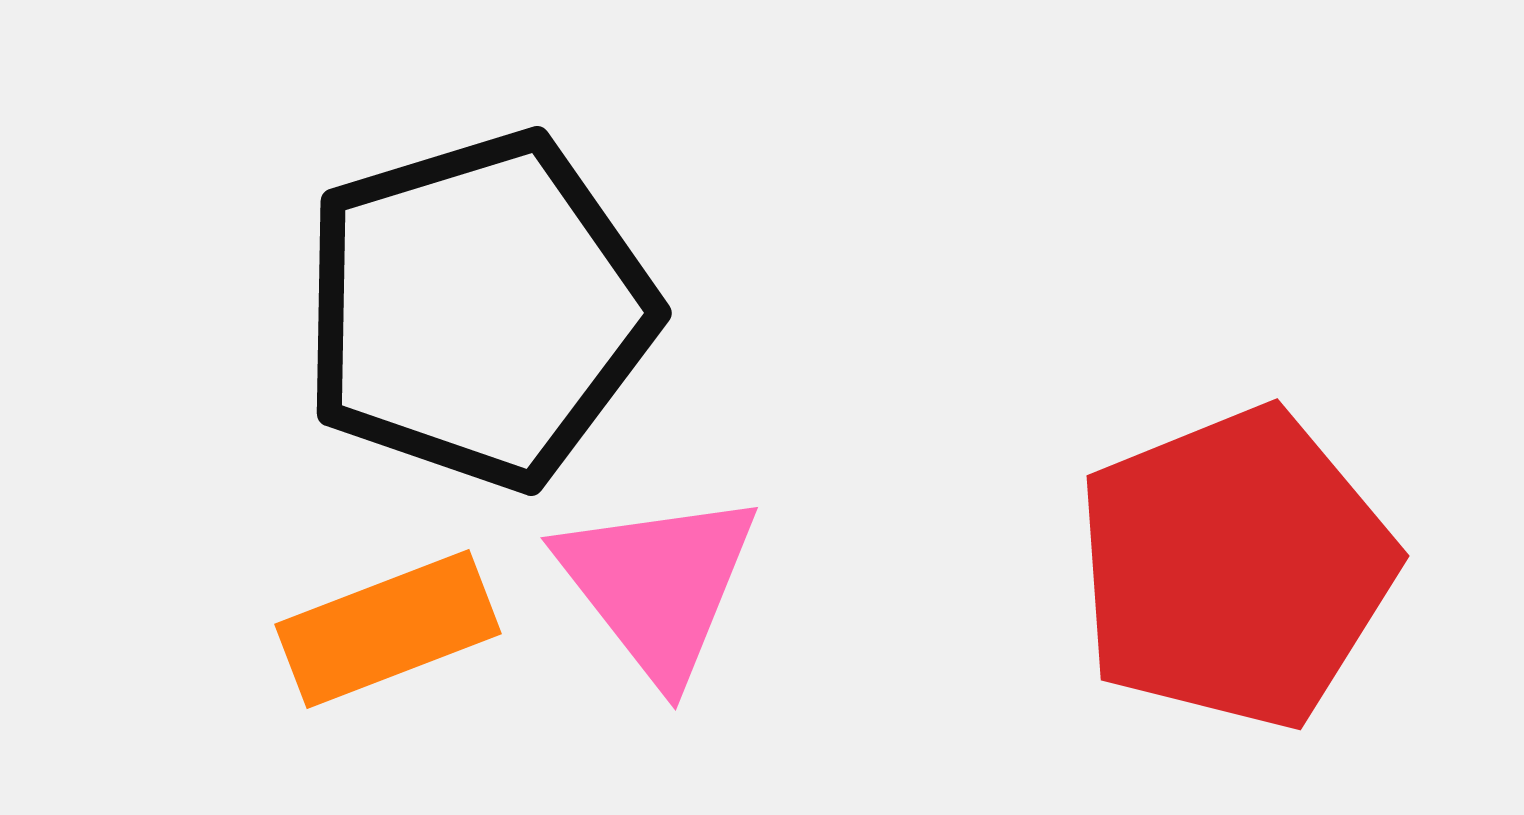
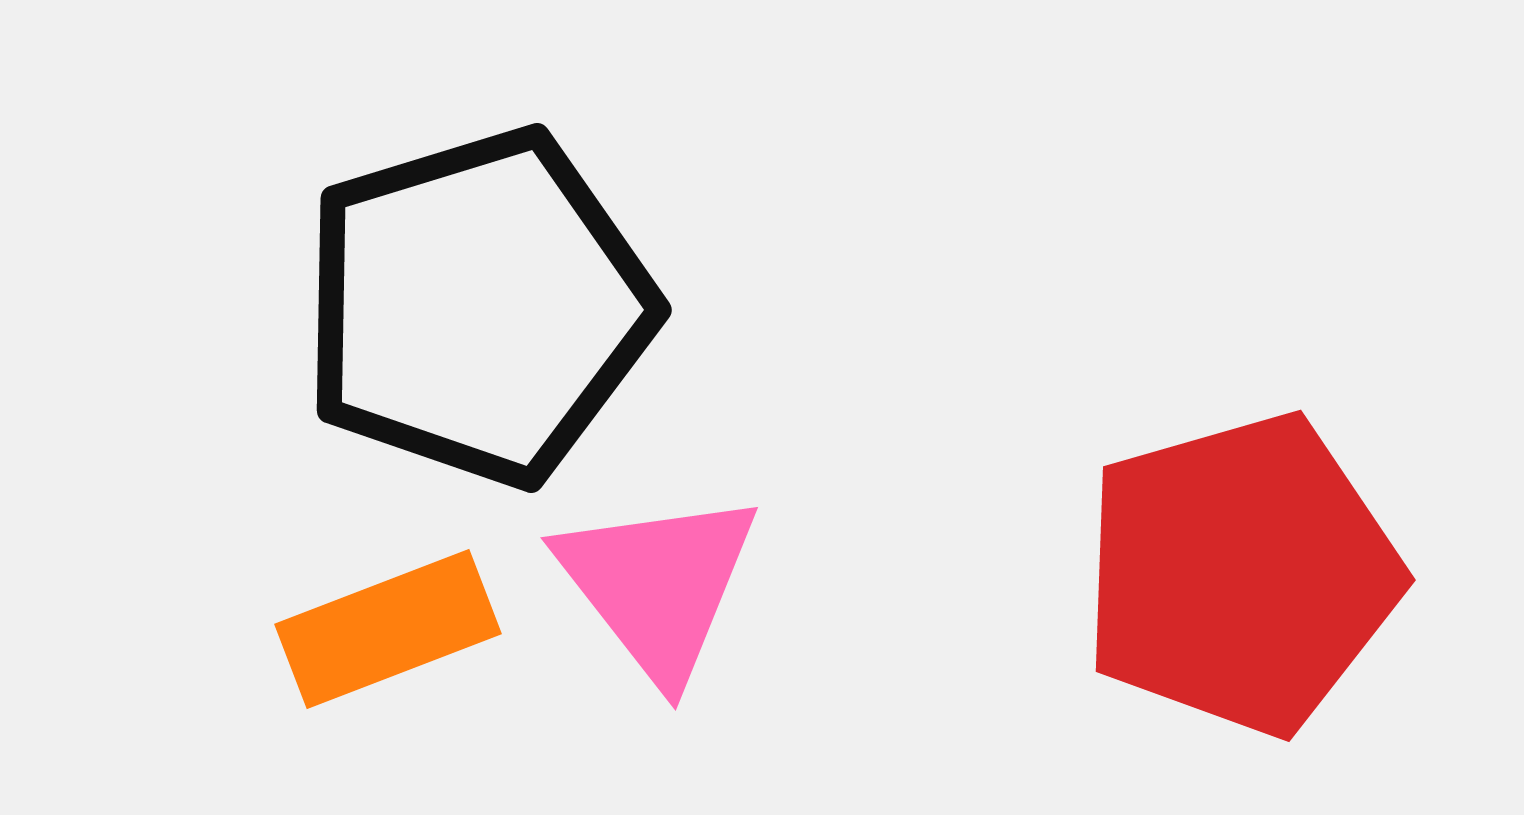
black pentagon: moved 3 px up
red pentagon: moved 6 px right, 6 px down; rotated 6 degrees clockwise
